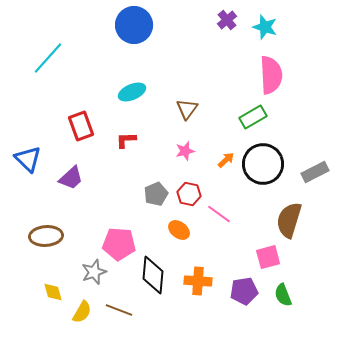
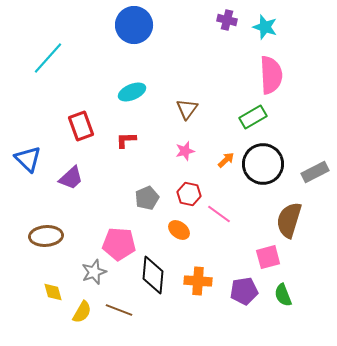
purple cross: rotated 36 degrees counterclockwise
gray pentagon: moved 9 px left, 4 px down
